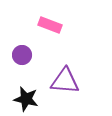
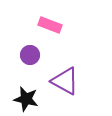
purple circle: moved 8 px right
purple triangle: rotated 24 degrees clockwise
